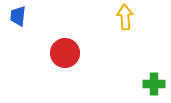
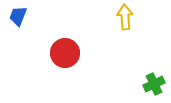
blue trapezoid: rotated 15 degrees clockwise
green cross: rotated 25 degrees counterclockwise
